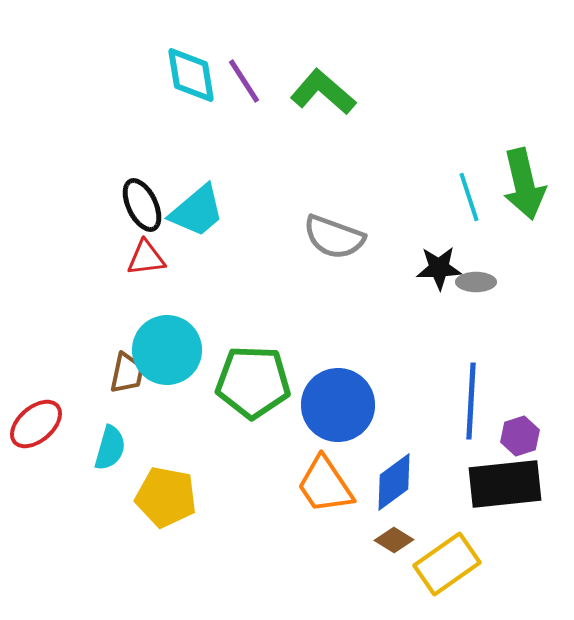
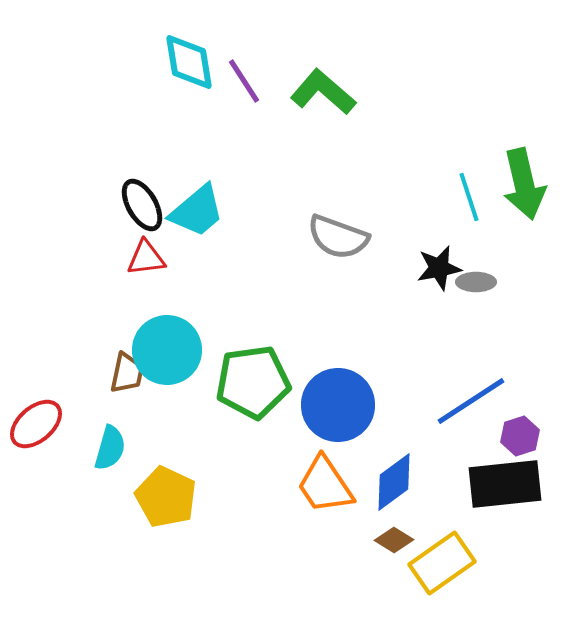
cyan diamond: moved 2 px left, 13 px up
black ellipse: rotated 4 degrees counterclockwise
gray semicircle: moved 4 px right
black star: rotated 9 degrees counterclockwise
green pentagon: rotated 10 degrees counterclockwise
blue line: rotated 54 degrees clockwise
yellow pentagon: rotated 14 degrees clockwise
yellow rectangle: moved 5 px left, 1 px up
